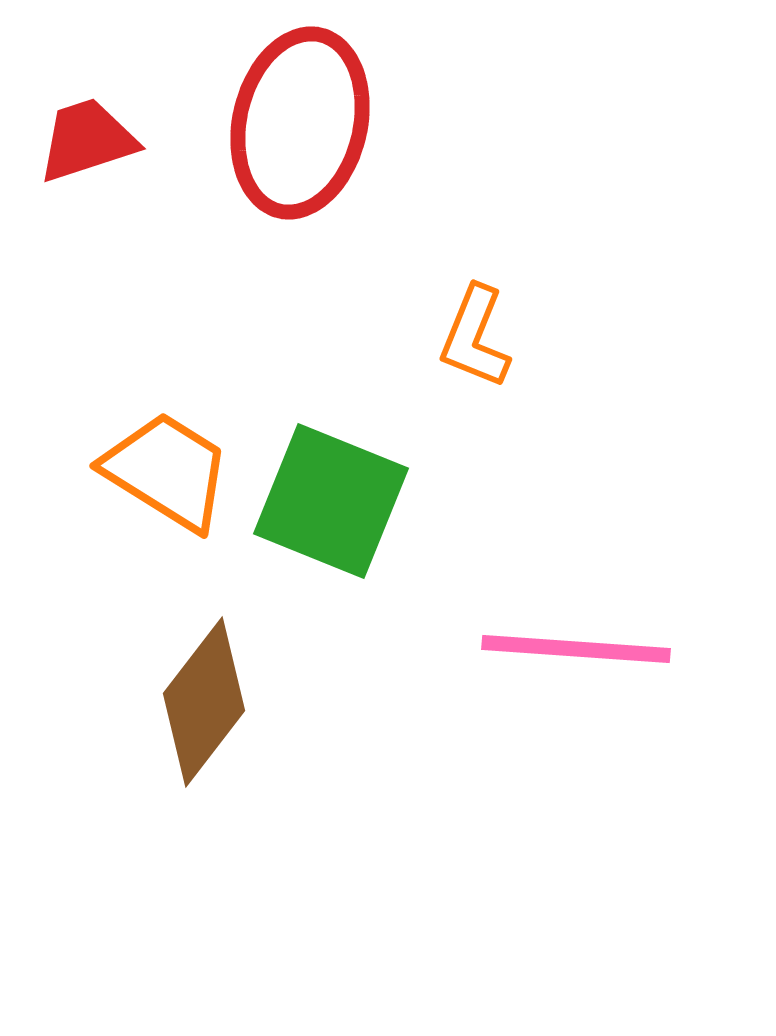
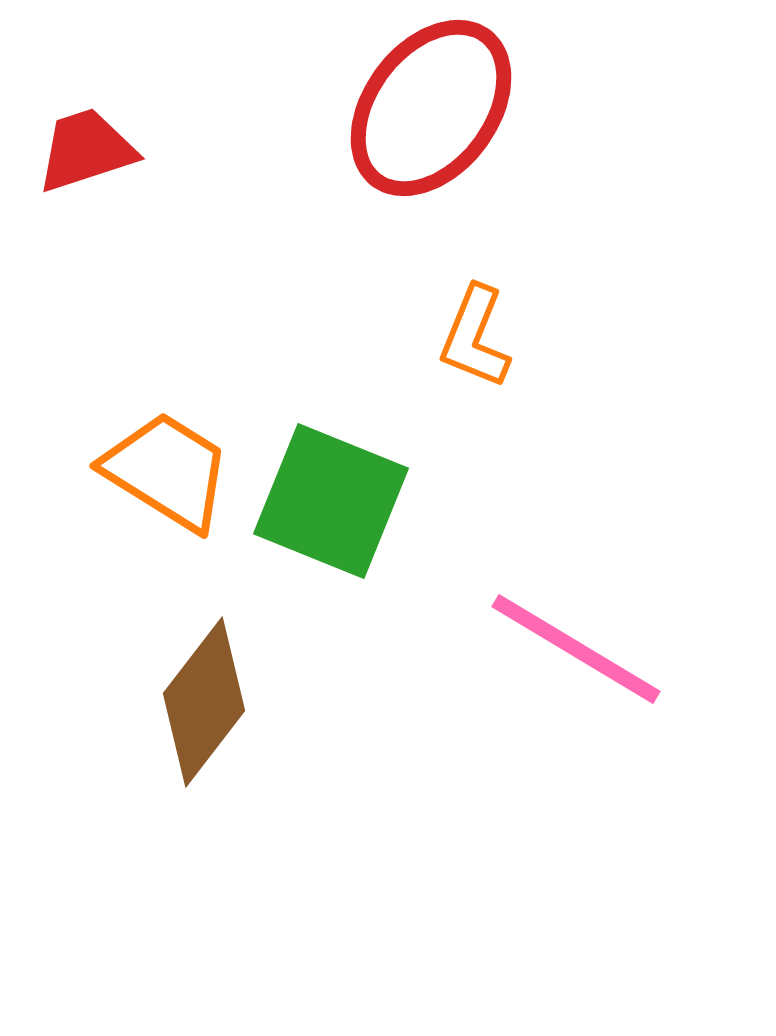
red ellipse: moved 131 px right, 15 px up; rotated 24 degrees clockwise
red trapezoid: moved 1 px left, 10 px down
pink line: rotated 27 degrees clockwise
